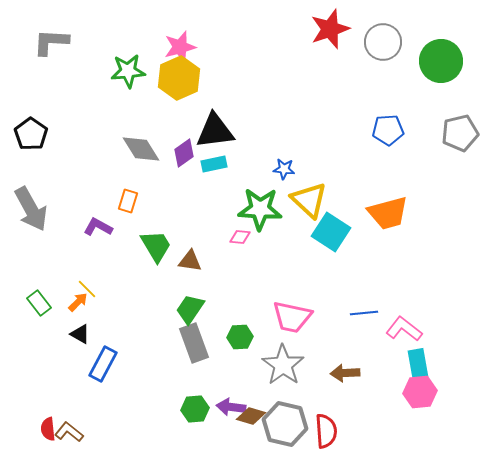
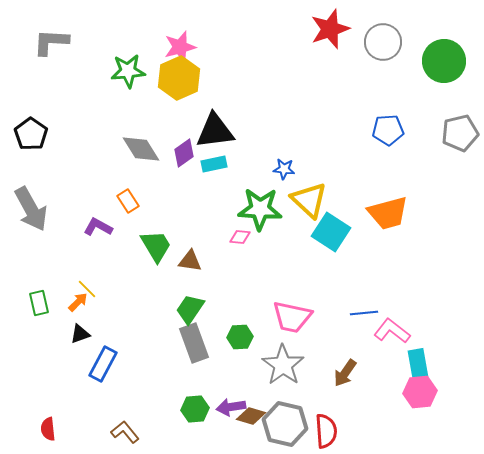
green circle at (441, 61): moved 3 px right
orange rectangle at (128, 201): rotated 50 degrees counterclockwise
green rectangle at (39, 303): rotated 25 degrees clockwise
pink L-shape at (404, 329): moved 12 px left, 2 px down
black triangle at (80, 334): rotated 50 degrees counterclockwise
brown arrow at (345, 373): rotated 52 degrees counterclockwise
purple arrow at (231, 407): rotated 16 degrees counterclockwise
brown L-shape at (69, 432): moved 56 px right; rotated 12 degrees clockwise
